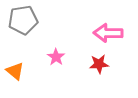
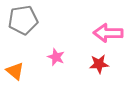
pink star: rotated 12 degrees counterclockwise
